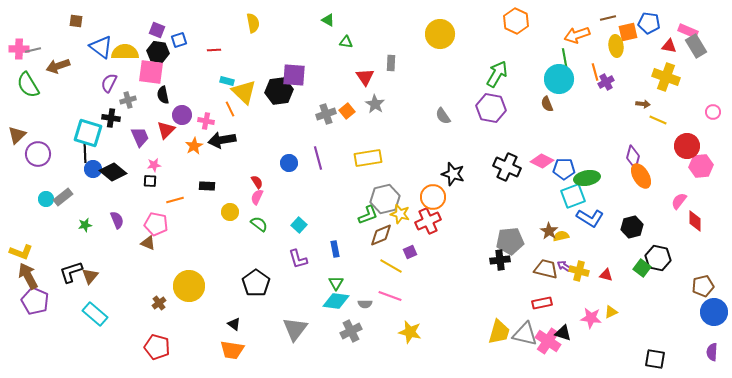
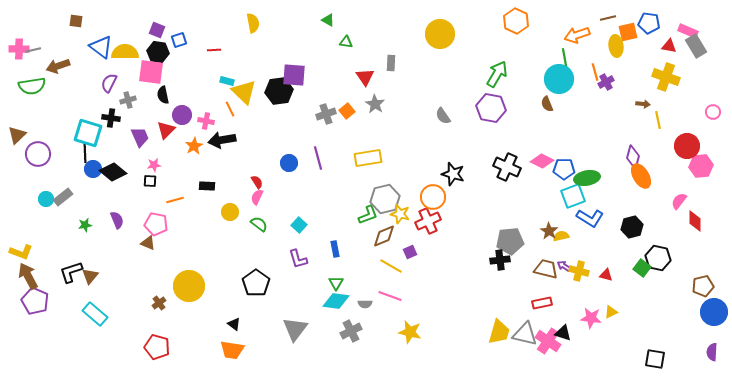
green semicircle at (28, 85): moved 4 px right, 1 px down; rotated 68 degrees counterclockwise
yellow line at (658, 120): rotated 54 degrees clockwise
brown diamond at (381, 235): moved 3 px right, 1 px down
